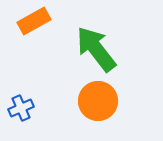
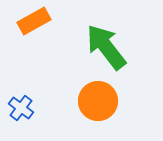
green arrow: moved 10 px right, 2 px up
blue cross: rotated 30 degrees counterclockwise
